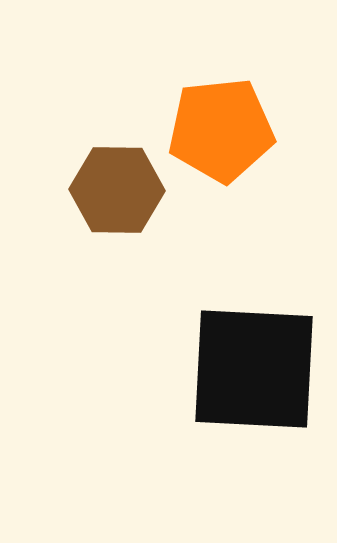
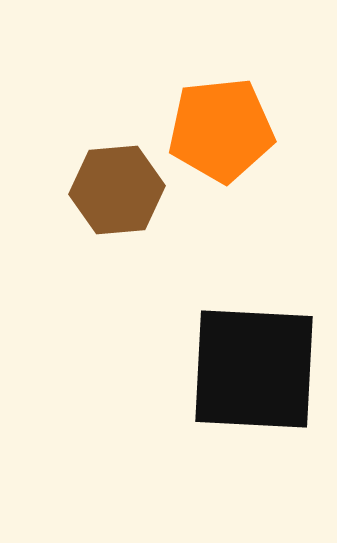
brown hexagon: rotated 6 degrees counterclockwise
